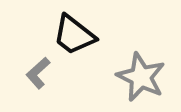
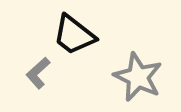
gray star: moved 3 px left
